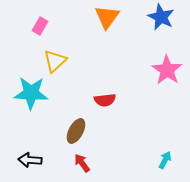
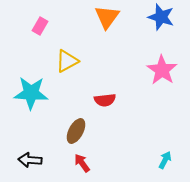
blue star: rotated 8 degrees counterclockwise
yellow triangle: moved 12 px right; rotated 15 degrees clockwise
pink star: moved 5 px left
